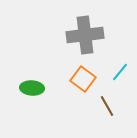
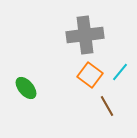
orange square: moved 7 px right, 4 px up
green ellipse: moved 6 px left; rotated 45 degrees clockwise
